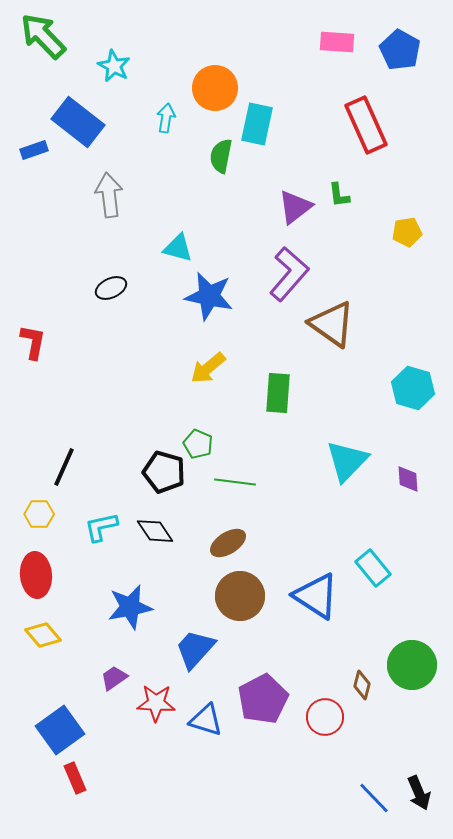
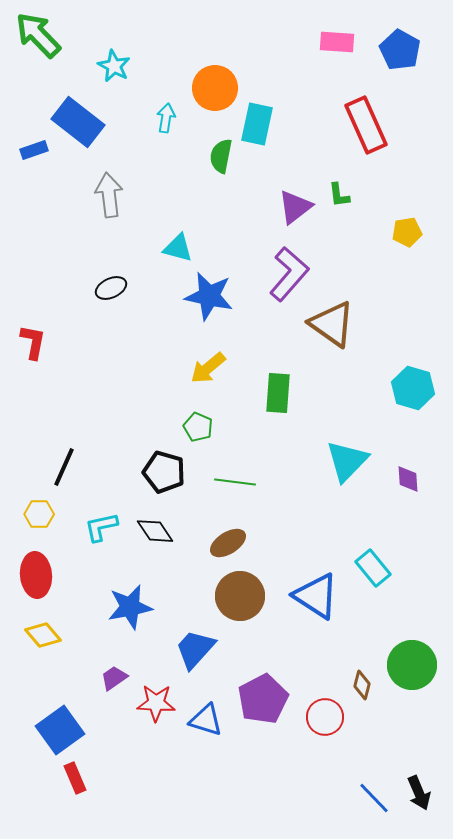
green arrow at (43, 36): moved 5 px left, 1 px up
green pentagon at (198, 444): moved 17 px up
